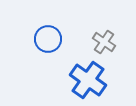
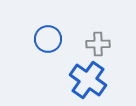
gray cross: moved 6 px left, 2 px down; rotated 35 degrees counterclockwise
